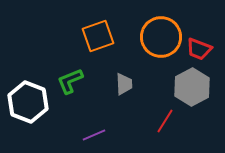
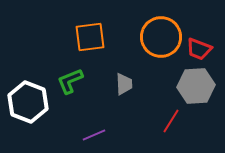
orange square: moved 8 px left, 1 px down; rotated 12 degrees clockwise
gray hexagon: moved 4 px right, 1 px up; rotated 24 degrees clockwise
red line: moved 6 px right
